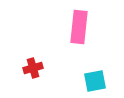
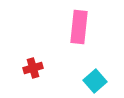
cyan square: rotated 30 degrees counterclockwise
